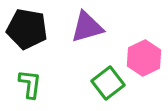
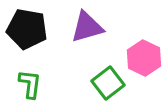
pink hexagon: rotated 8 degrees counterclockwise
